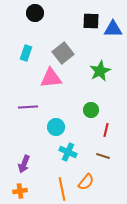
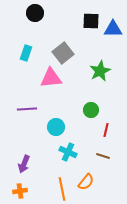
purple line: moved 1 px left, 2 px down
